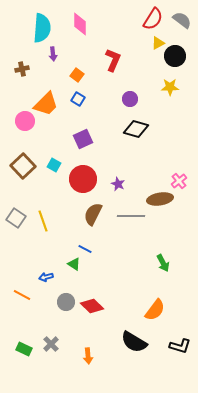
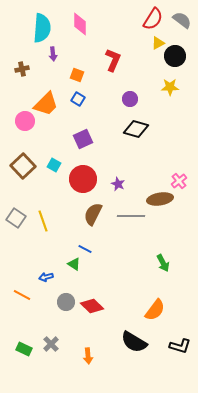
orange square: rotated 16 degrees counterclockwise
